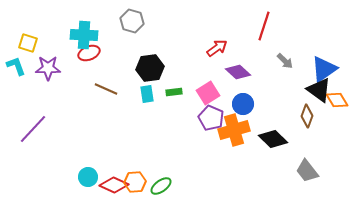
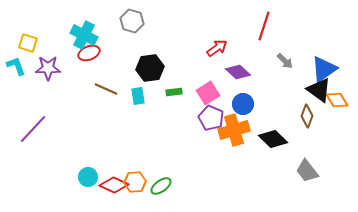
cyan cross: rotated 24 degrees clockwise
cyan rectangle: moved 9 px left, 2 px down
